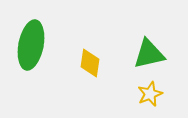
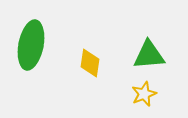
green triangle: moved 1 px down; rotated 8 degrees clockwise
yellow star: moved 6 px left
